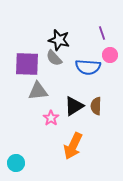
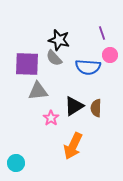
brown semicircle: moved 2 px down
